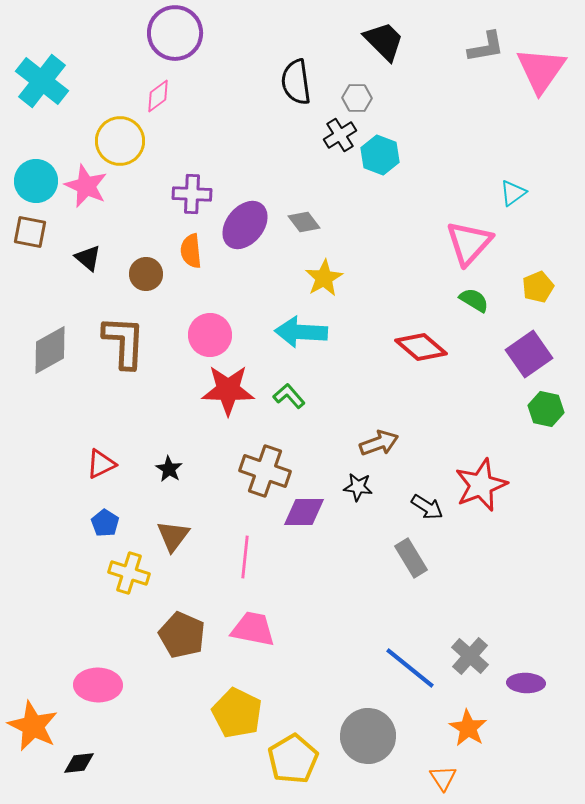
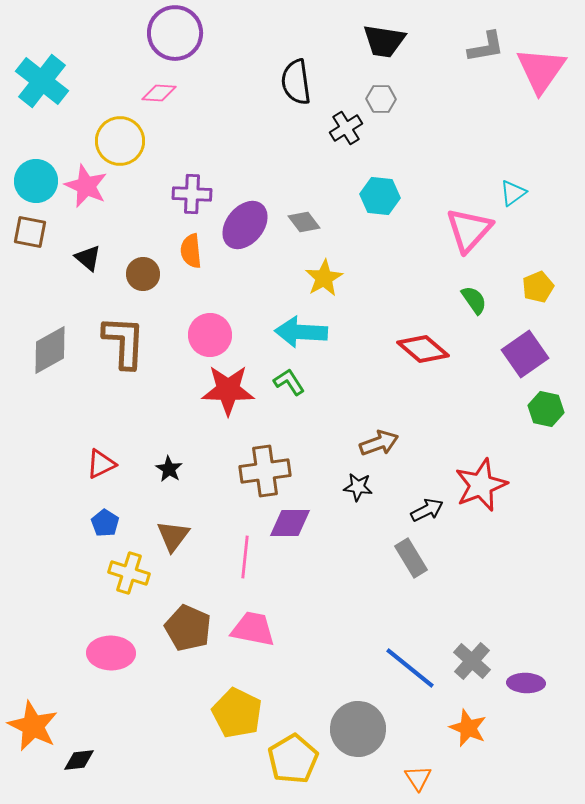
black trapezoid at (384, 41): rotated 144 degrees clockwise
pink diamond at (158, 96): moved 1 px right, 3 px up; rotated 40 degrees clockwise
gray hexagon at (357, 98): moved 24 px right, 1 px down
black cross at (340, 135): moved 6 px right, 7 px up
cyan hexagon at (380, 155): moved 41 px down; rotated 15 degrees counterclockwise
pink triangle at (469, 243): moved 13 px up
brown circle at (146, 274): moved 3 px left
green semicircle at (474, 300): rotated 24 degrees clockwise
red diamond at (421, 347): moved 2 px right, 2 px down
purple square at (529, 354): moved 4 px left
green L-shape at (289, 396): moved 14 px up; rotated 8 degrees clockwise
brown cross at (265, 471): rotated 27 degrees counterclockwise
black arrow at (427, 507): moved 3 px down; rotated 60 degrees counterclockwise
purple diamond at (304, 512): moved 14 px left, 11 px down
brown pentagon at (182, 635): moved 6 px right, 7 px up
gray cross at (470, 656): moved 2 px right, 5 px down
pink ellipse at (98, 685): moved 13 px right, 32 px up
orange star at (468, 728): rotated 9 degrees counterclockwise
gray circle at (368, 736): moved 10 px left, 7 px up
black diamond at (79, 763): moved 3 px up
orange triangle at (443, 778): moved 25 px left
